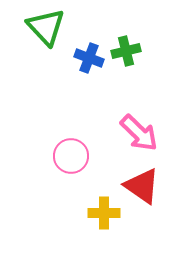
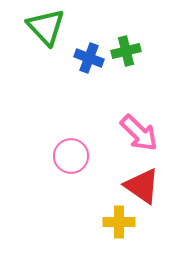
yellow cross: moved 15 px right, 9 px down
